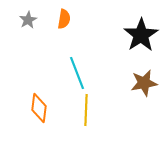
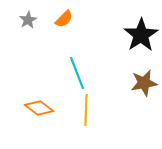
orange semicircle: rotated 36 degrees clockwise
orange diamond: rotated 60 degrees counterclockwise
